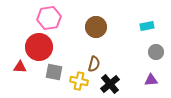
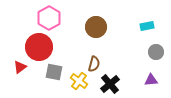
pink hexagon: rotated 20 degrees counterclockwise
red triangle: rotated 40 degrees counterclockwise
yellow cross: rotated 24 degrees clockwise
